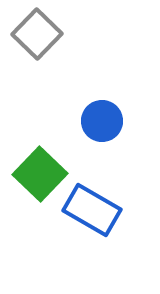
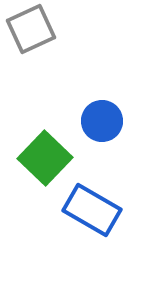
gray square: moved 6 px left, 5 px up; rotated 21 degrees clockwise
green square: moved 5 px right, 16 px up
